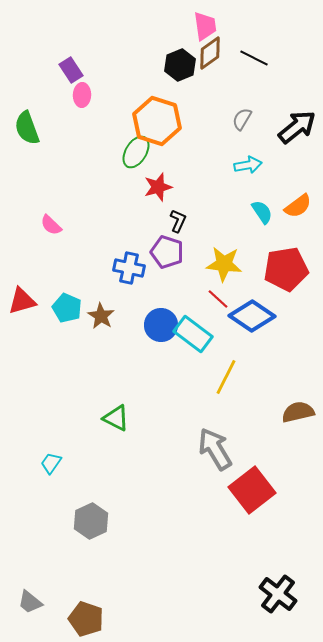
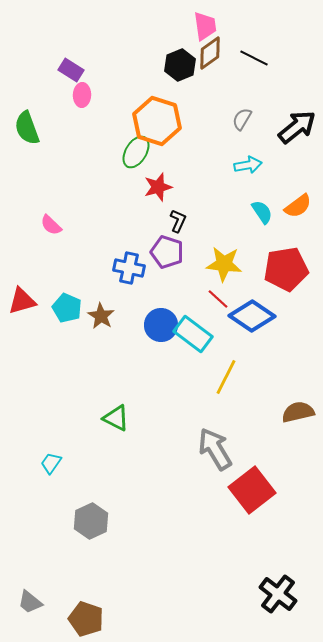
purple rectangle: rotated 25 degrees counterclockwise
